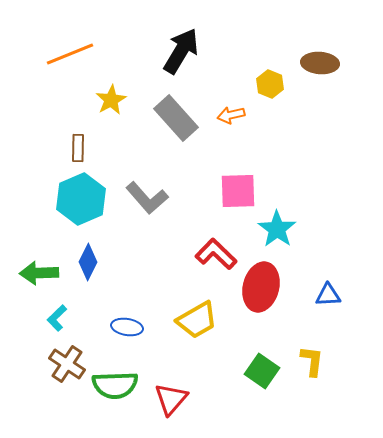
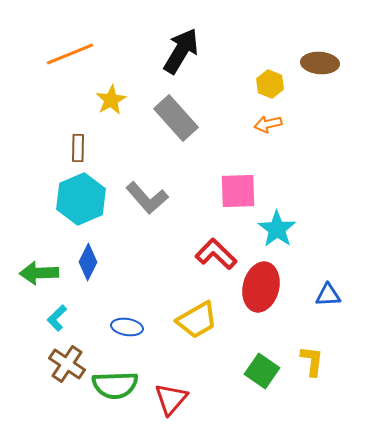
orange arrow: moved 37 px right, 9 px down
